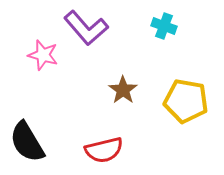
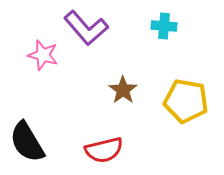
cyan cross: rotated 15 degrees counterclockwise
